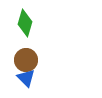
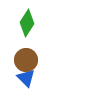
green diamond: moved 2 px right; rotated 16 degrees clockwise
